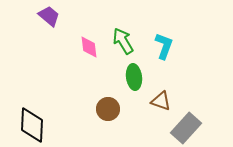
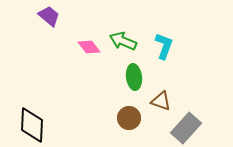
green arrow: rotated 36 degrees counterclockwise
pink diamond: rotated 30 degrees counterclockwise
brown circle: moved 21 px right, 9 px down
